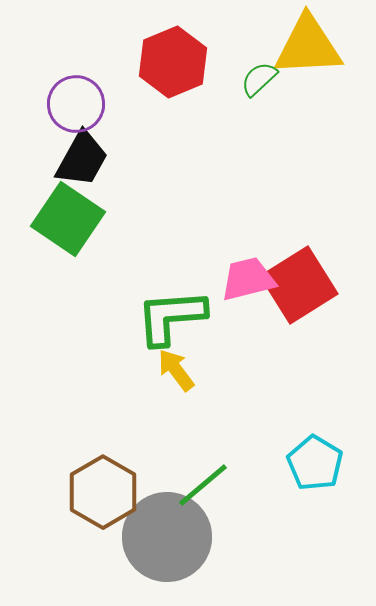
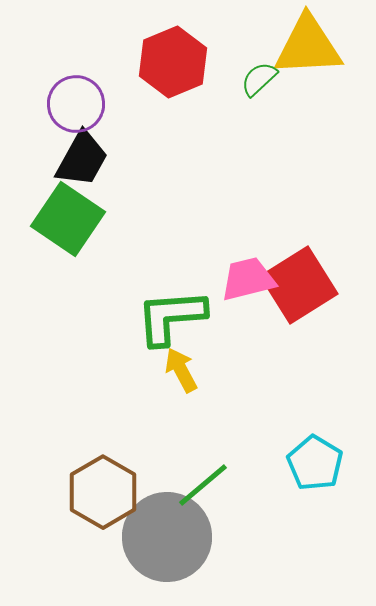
yellow arrow: moved 5 px right; rotated 9 degrees clockwise
